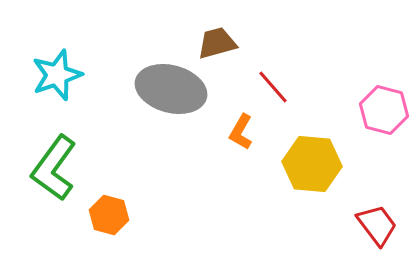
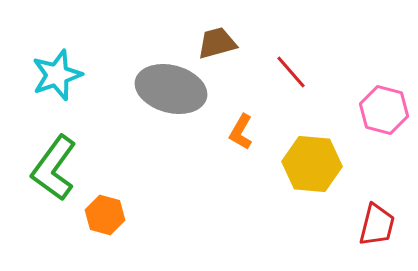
red line: moved 18 px right, 15 px up
orange hexagon: moved 4 px left
red trapezoid: rotated 51 degrees clockwise
